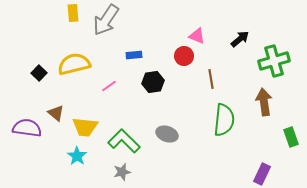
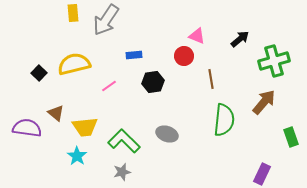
brown arrow: rotated 48 degrees clockwise
yellow trapezoid: rotated 12 degrees counterclockwise
